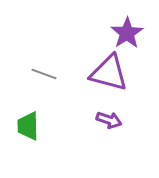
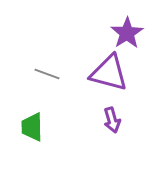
gray line: moved 3 px right
purple arrow: moved 3 px right; rotated 55 degrees clockwise
green trapezoid: moved 4 px right, 1 px down
